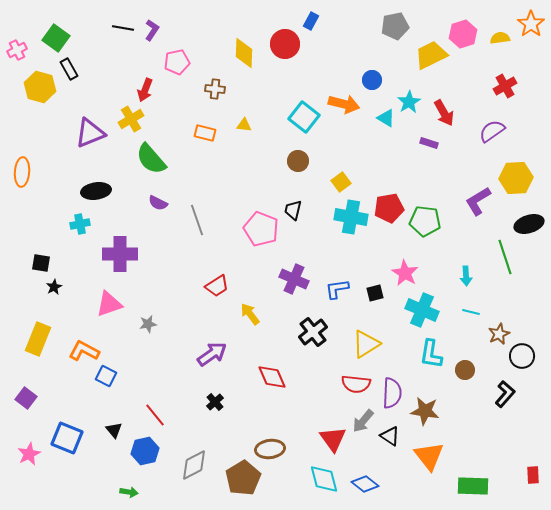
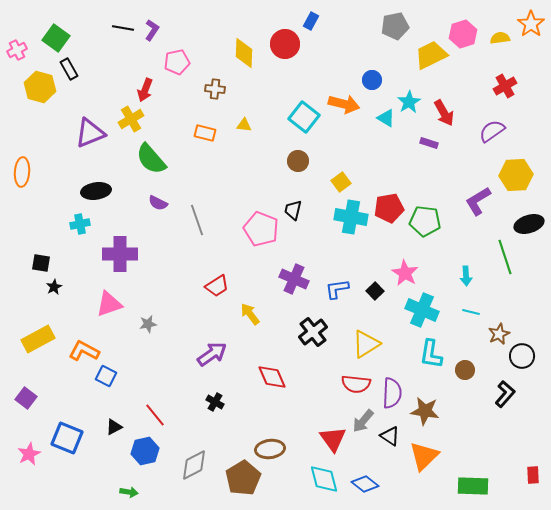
yellow hexagon at (516, 178): moved 3 px up
black square at (375, 293): moved 2 px up; rotated 30 degrees counterclockwise
yellow rectangle at (38, 339): rotated 40 degrees clockwise
black cross at (215, 402): rotated 18 degrees counterclockwise
black triangle at (114, 430): moved 3 px up; rotated 42 degrees clockwise
orange triangle at (429, 456): moved 5 px left; rotated 24 degrees clockwise
